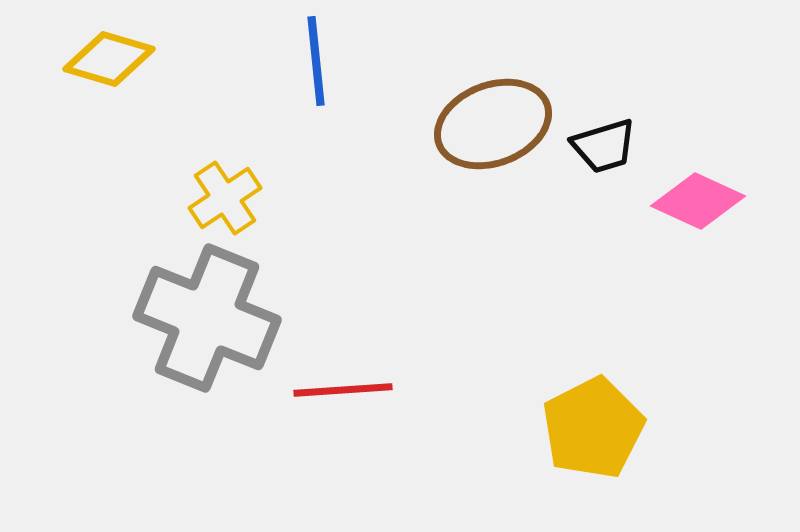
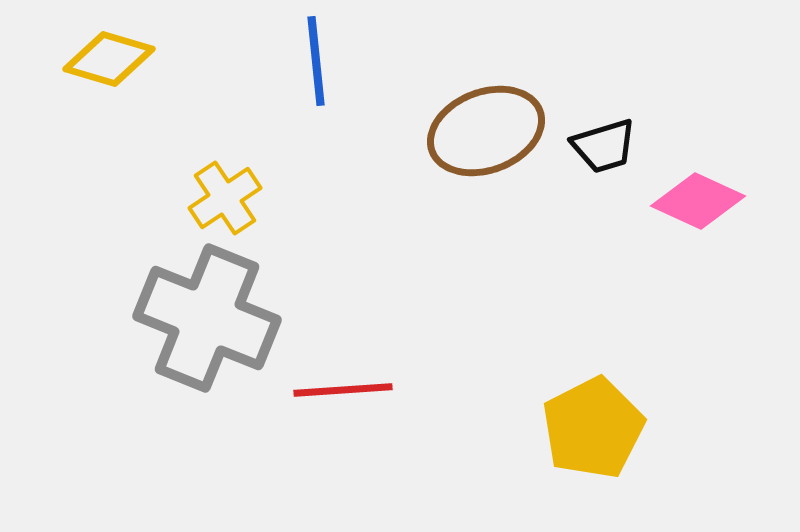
brown ellipse: moved 7 px left, 7 px down
